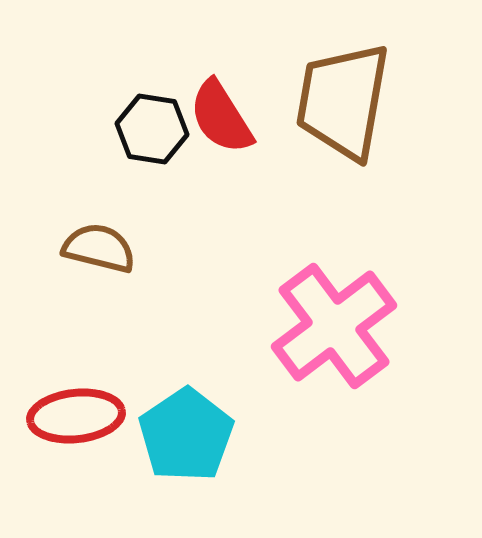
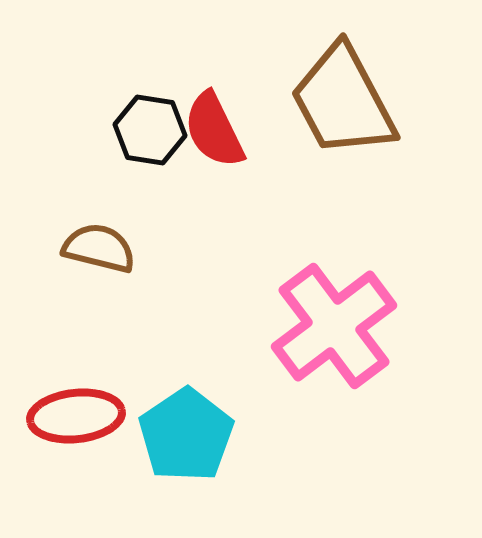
brown trapezoid: rotated 38 degrees counterclockwise
red semicircle: moved 7 px left, 13 px down; rotated 6 degrees clockwise
black hexagon: moved 2 px left, 1 px down
